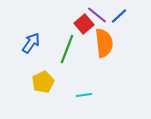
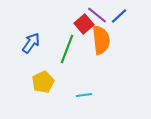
orange semicircle: moved 3 px left, 3 px up
